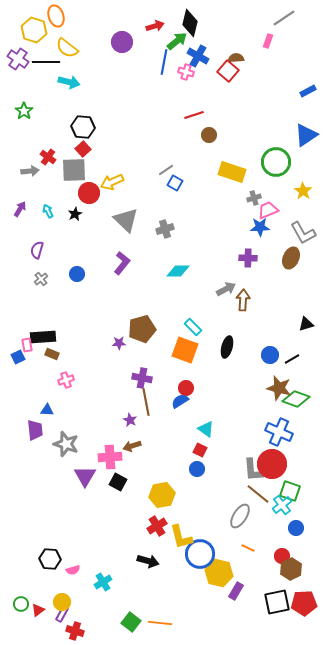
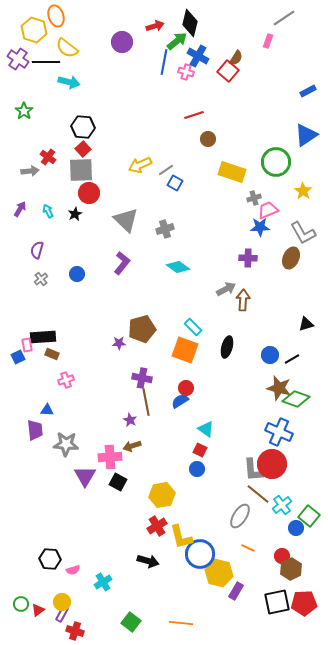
brown semicircle at (236, 58): rotated 126 degrees clockwise
brown circle at (209, 135): moved 1 px left, 4 px down
gray square at (74, 170): moved 7 px right
yellow arrow at (112, 182): moved 28 px right, 17 px up
cyan diamond at (178, 271): moved 4 px up; rotated 35 degrees clockwise
gray star at (66, 444): rotated 15 degrees counterclockwise
green square at (290, 491): moved 19 px right, 25 px down; rotated 20 degrees clockwise
orange line at (160, 623): moved 21 px right
